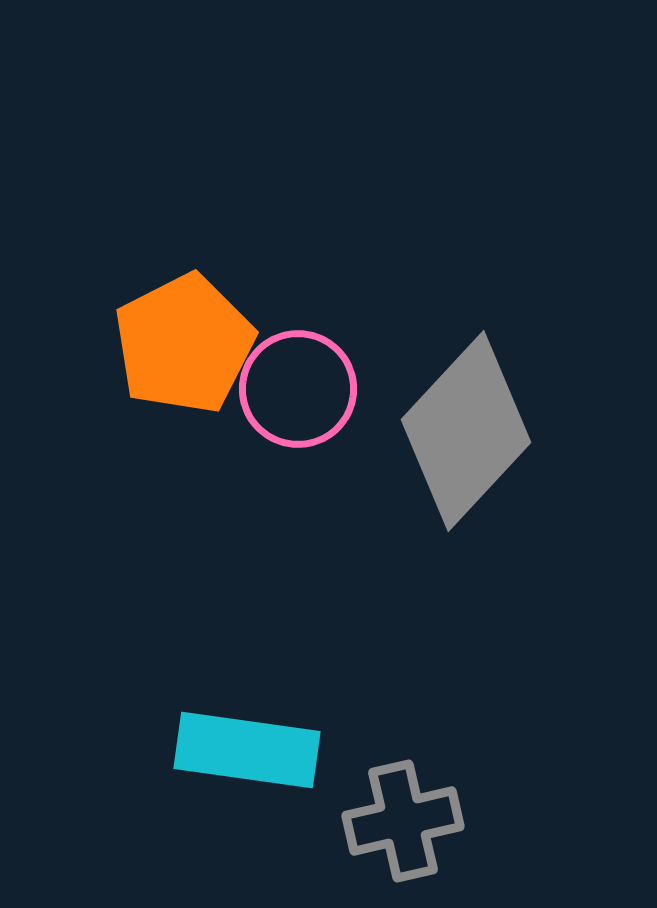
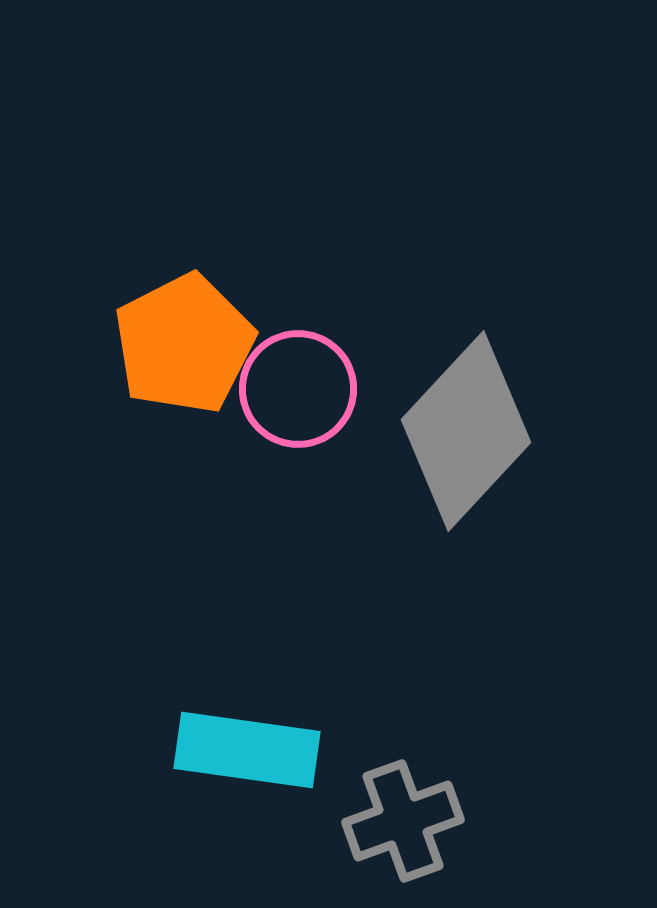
gray cross: rotated 7 degrees counterclockwise
